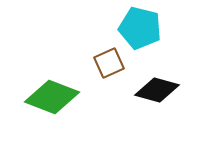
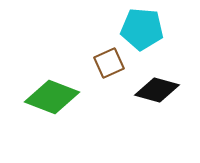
cyan pentagon: moved 2 px right, 1 px down; rotated 9 degrees counterclockwise
